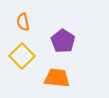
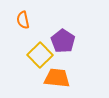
orange semicircle: moved 2 px up
yellow square: moved 18 px right, 1 px up
